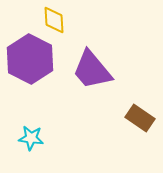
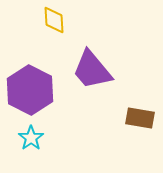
purple hexagon: moved 31 px down
brown rectangle: rotated 24 degrees counterclockwise
cyan star: rotated 30 degrees clockwise
